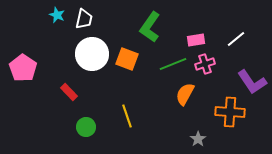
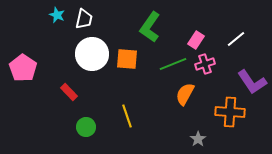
pink rectangle: rotated 48 degrees counterclockwise
orange square: rotated 15 degrees counterclockwise
